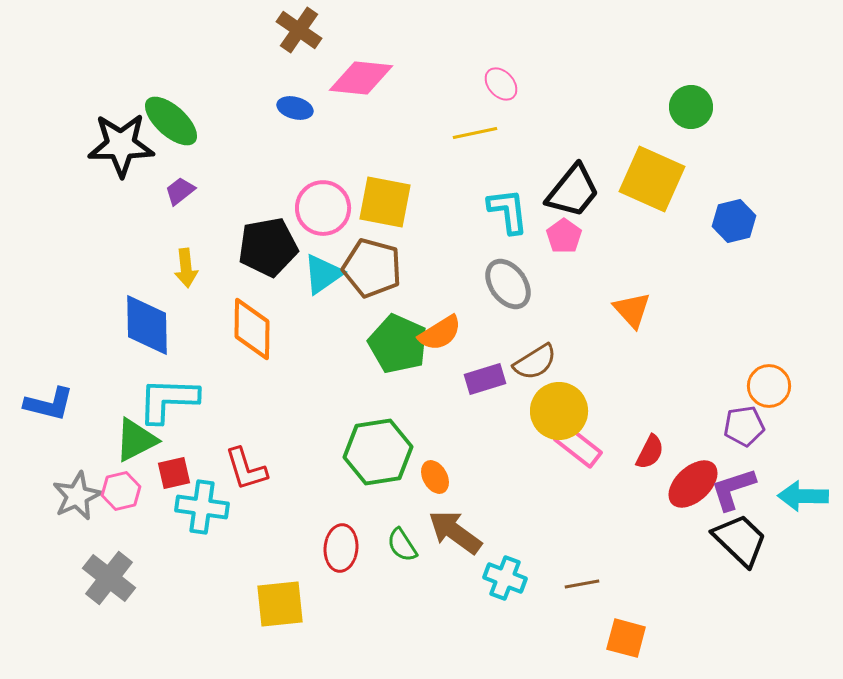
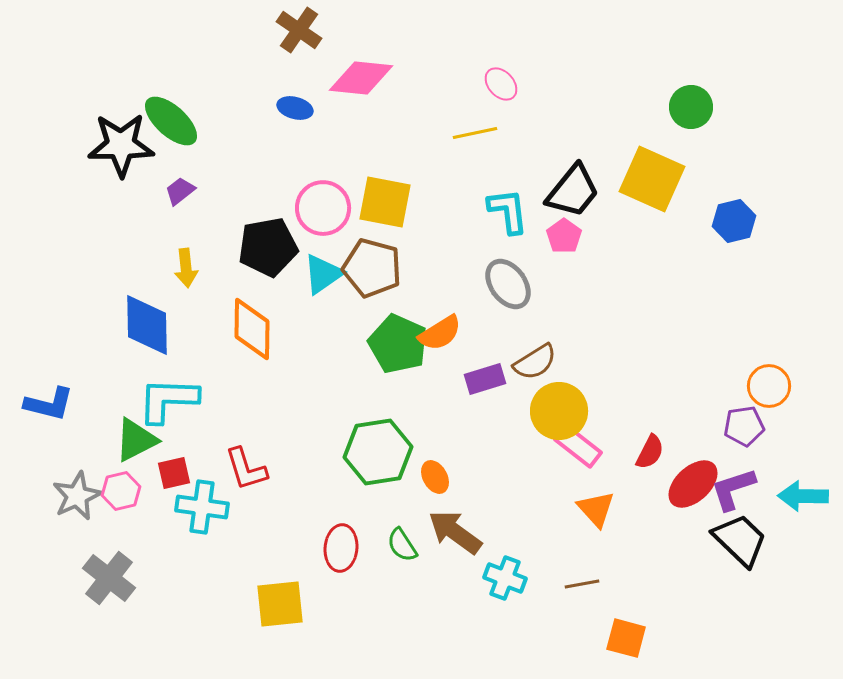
orange triangle at (632, 310): moved 36 px left, 199 px down
